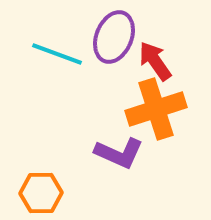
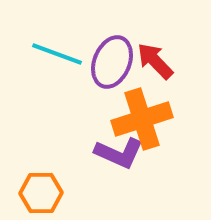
purple ellipse: moved 2 px left, 25 px down
red arrow: rotated 9 degrees counterclockwise
orange cross: moved 14 px left, 10 px down
